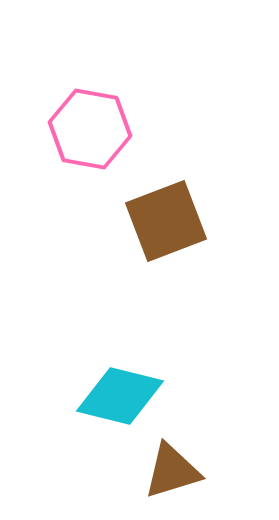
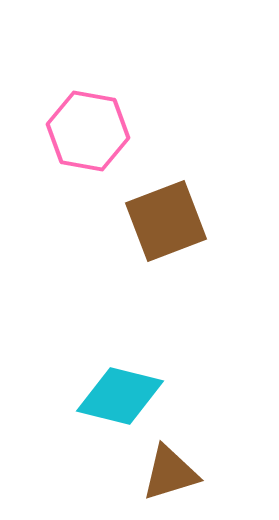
pink hexagon: moved 2 px left, 2 px down
brown triangle: moved 2 px left, 2 px down
